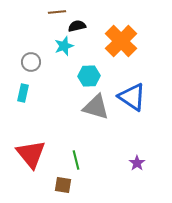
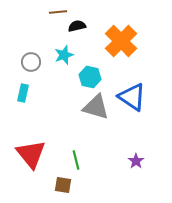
brown line: moved 1 px right
cyan star: moved 9 px down
cyan hexagon: moved 1 px right, 1 px down; rotated 15 degrees clockwise
purple star: moved 1 px left, 2 px up
